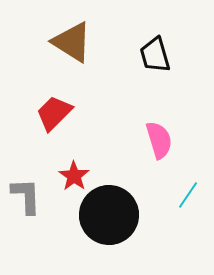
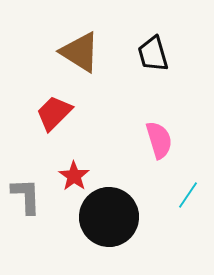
brown triangle: moved 8 px right, 10 px down
black trapezoid: moved 2 px left, 1 px up
black circle: moved 2 px down
